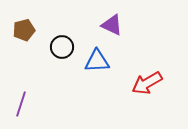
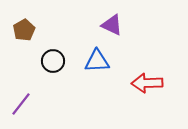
brown pentagon: rotated 15 degrees counterclockwise
black circle: moved 9 px left, 14 px down
red arrow: rotated 28 degrees clockwise
purple line: rotated 20 degrees clockwise
